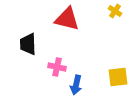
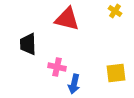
yellow square: moved 2 px left, 4 px up
blue arrow: moved 2 px left, 1 px up
